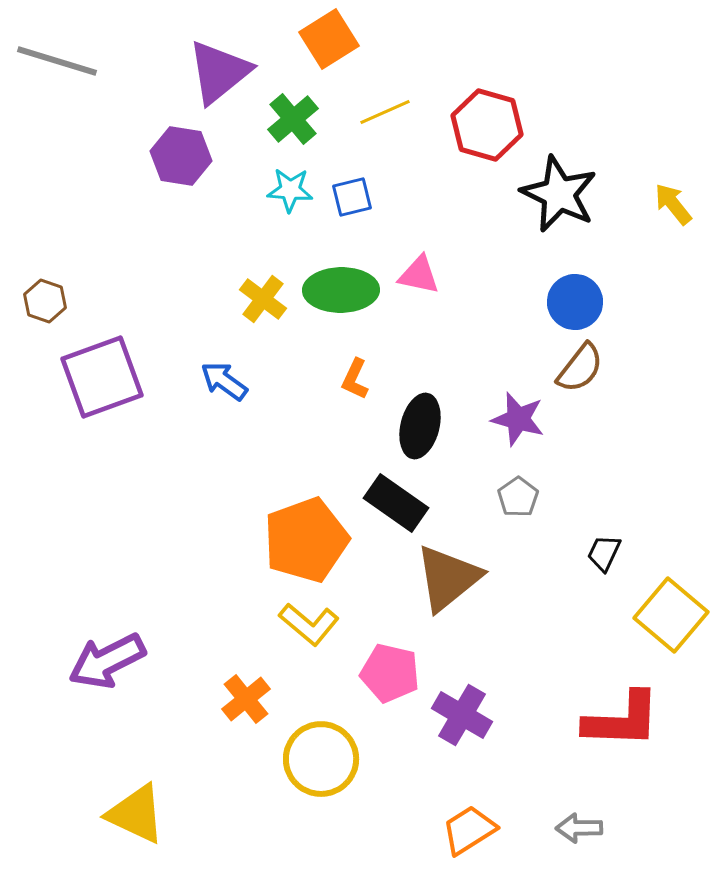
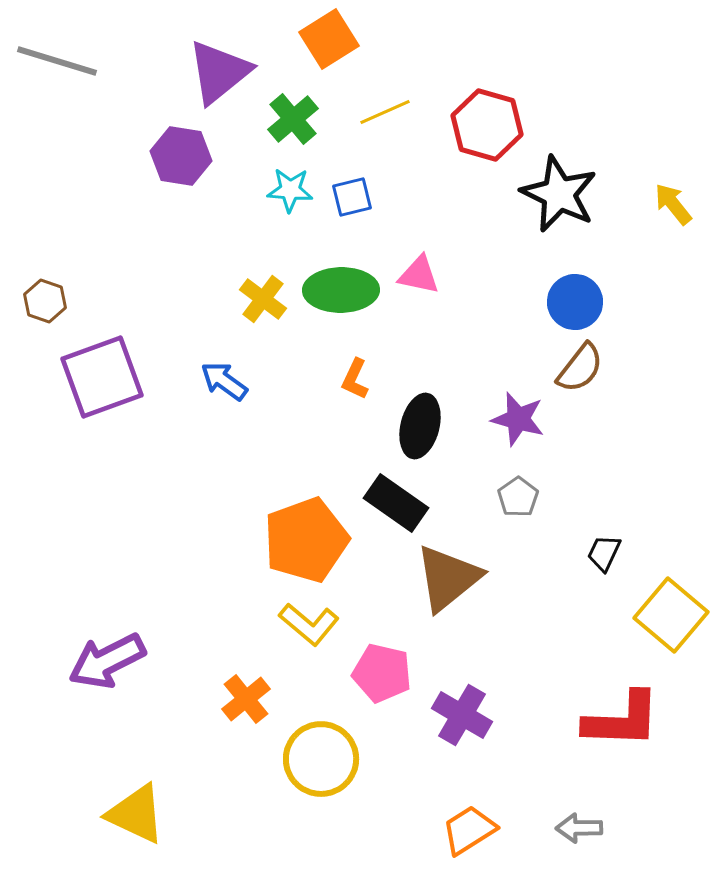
pink pentagon: moved 8 px left
